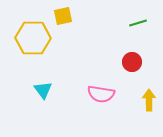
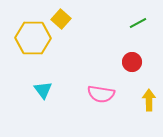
yellow square: moved 2 px left, 3 px down; rotated 36 degrees counterclockwise
green line: rotated 12 degrees counterclockwise
